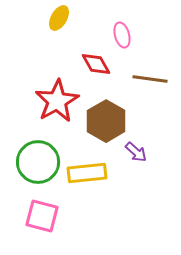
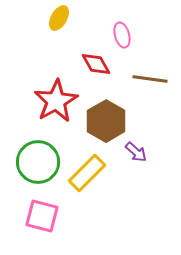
red star: moved 1 px left
yellow rectangle: rotated 39 degrees counterclockwise
